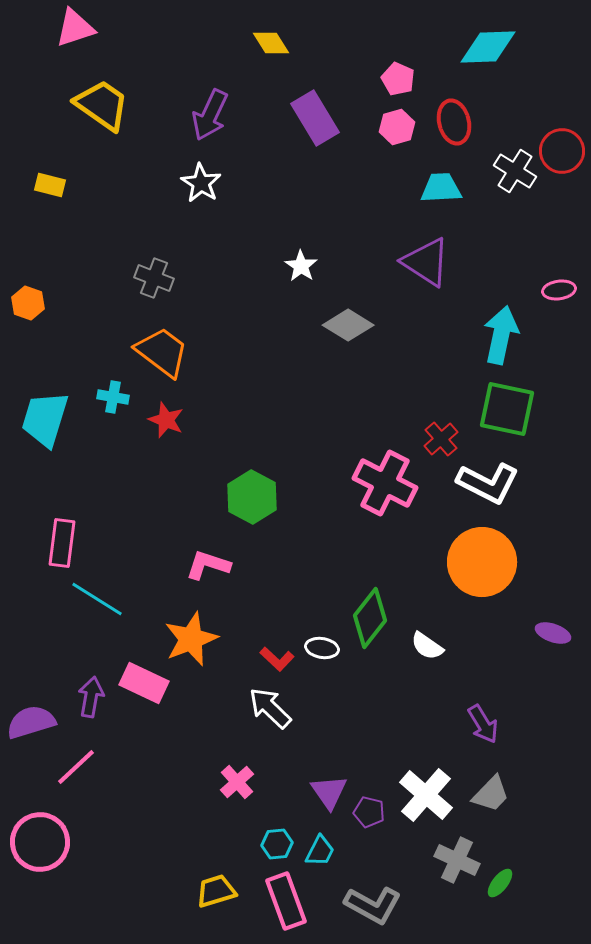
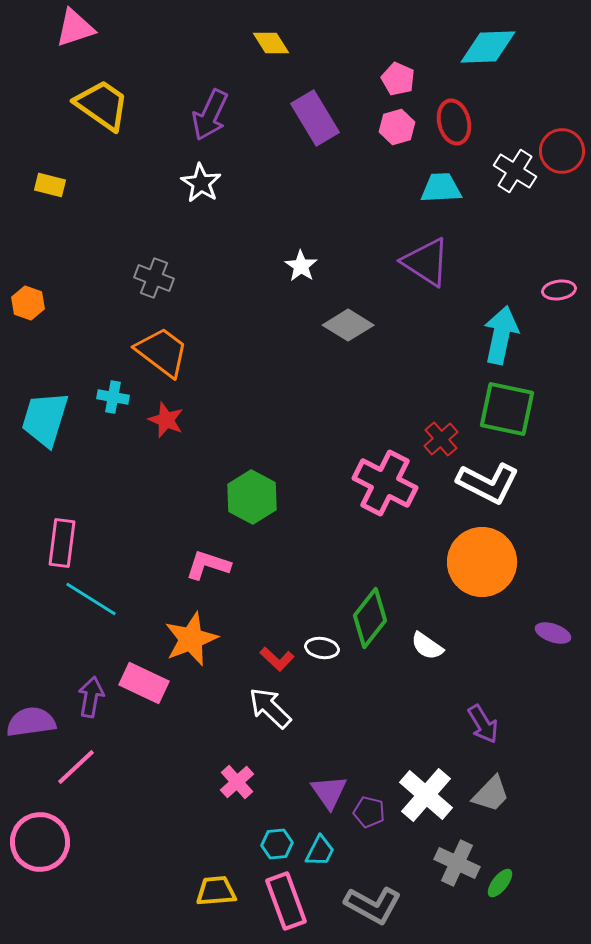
cyan line at (97, 599): moved 6 px left
purple semicircle at (31, 722): rotated 9 degrees clockwise
gray cross at (457, 860): moved 3 px down
yellow trapezoid at (216, 891): rotated 12 degrees clockwise
